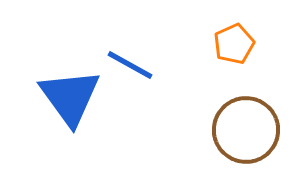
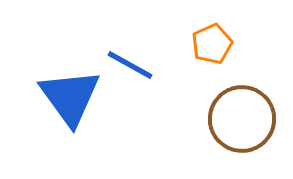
orange pentagon: moved 22 px left
brown circle: moved 4 px left, 11 px up
